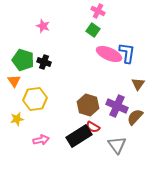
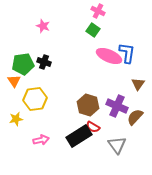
pink ellipse: moved 2 px down
green pentagon: moved 4 px down; rotated 25 degrees counterclockwise
yellow star: moved 1 px left
